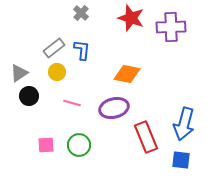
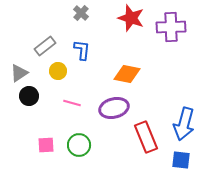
gray rectangle: moved 9 px left, 2 px up
yellow circle: moved 1 px right, 1 px up
